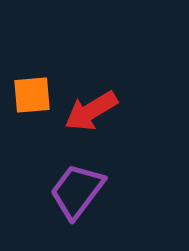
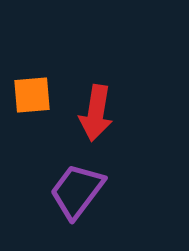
red arrow: moved 5 px right, 2 px down; rotated 50 degrees counterclockwise
